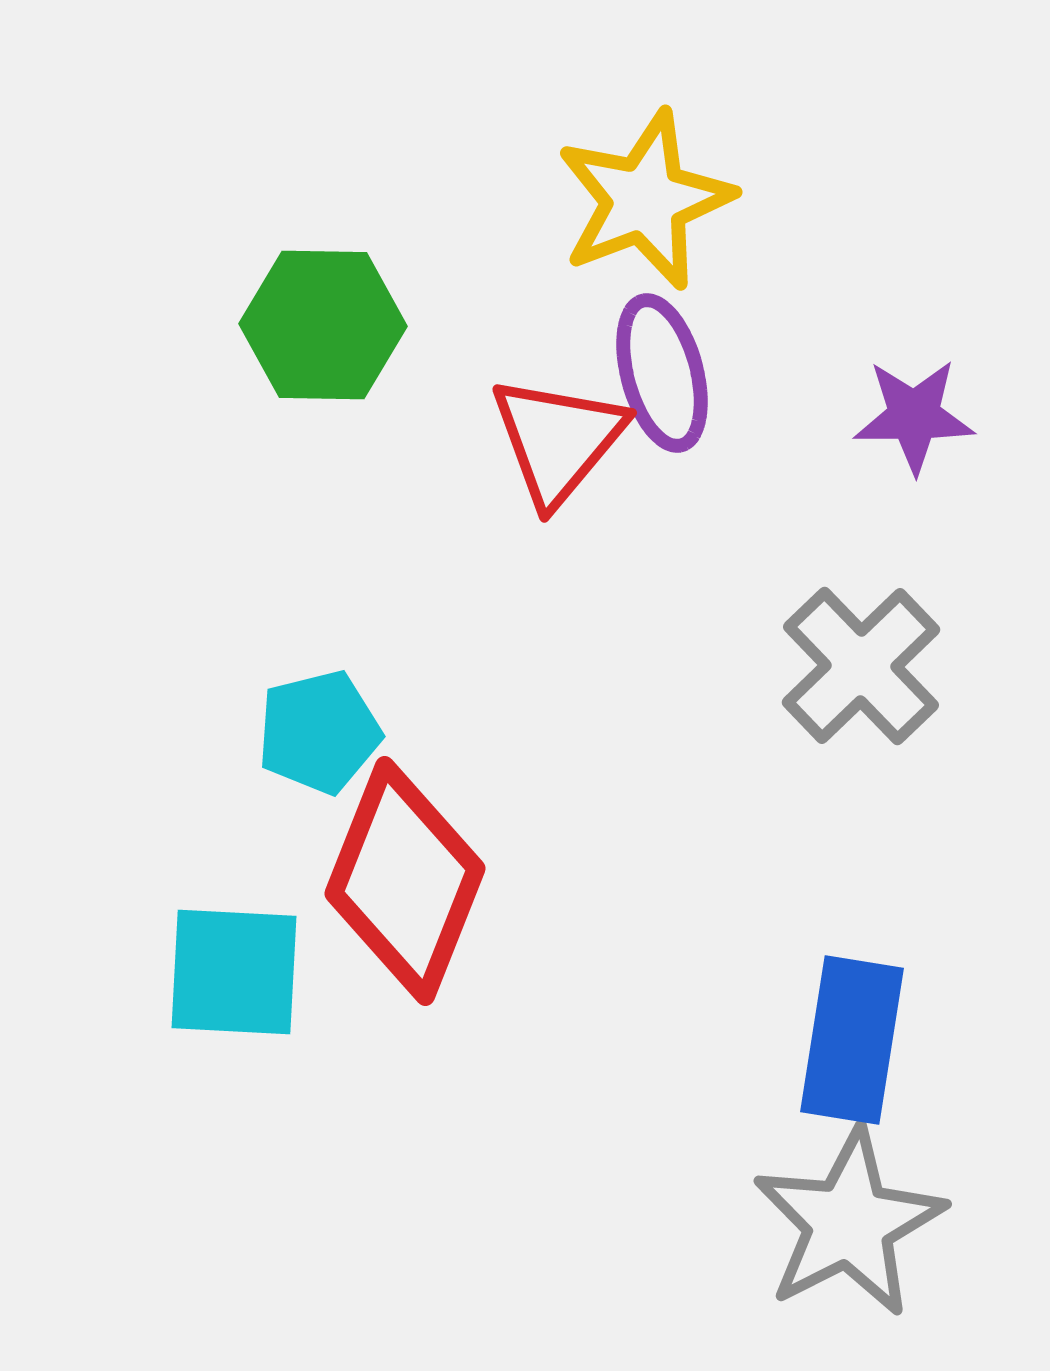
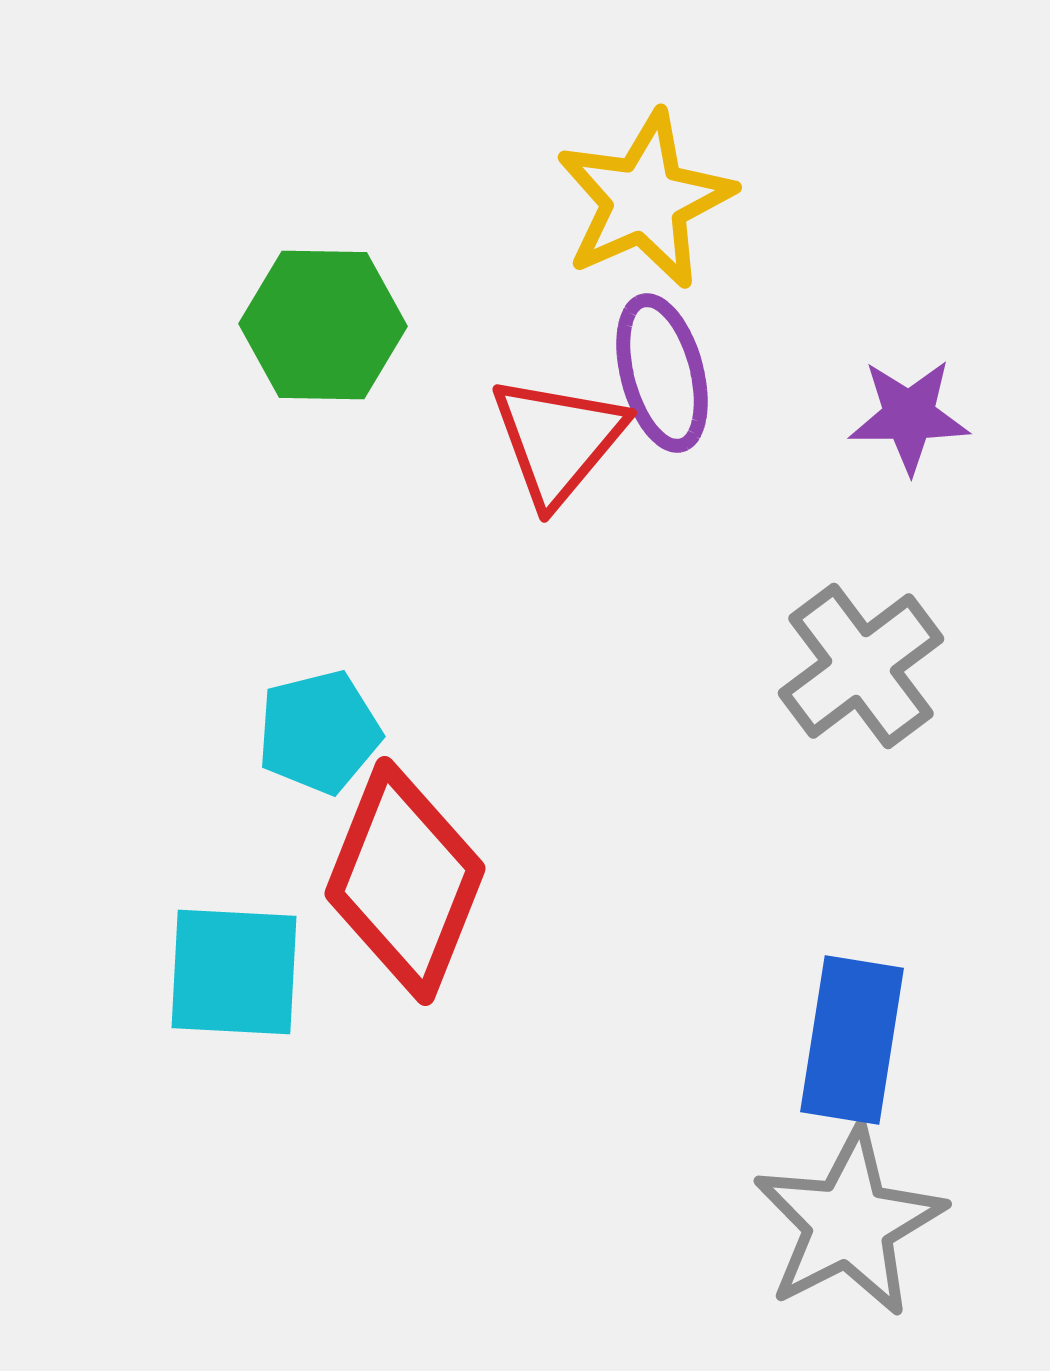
yellow star: rotated 3 degrees counterclockwise
purple star: moved 5 px left
gray cross: rotated 7 degrees clockwise
